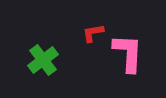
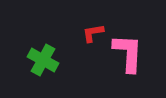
green cross: rotated 24 degrees counterclockwise
